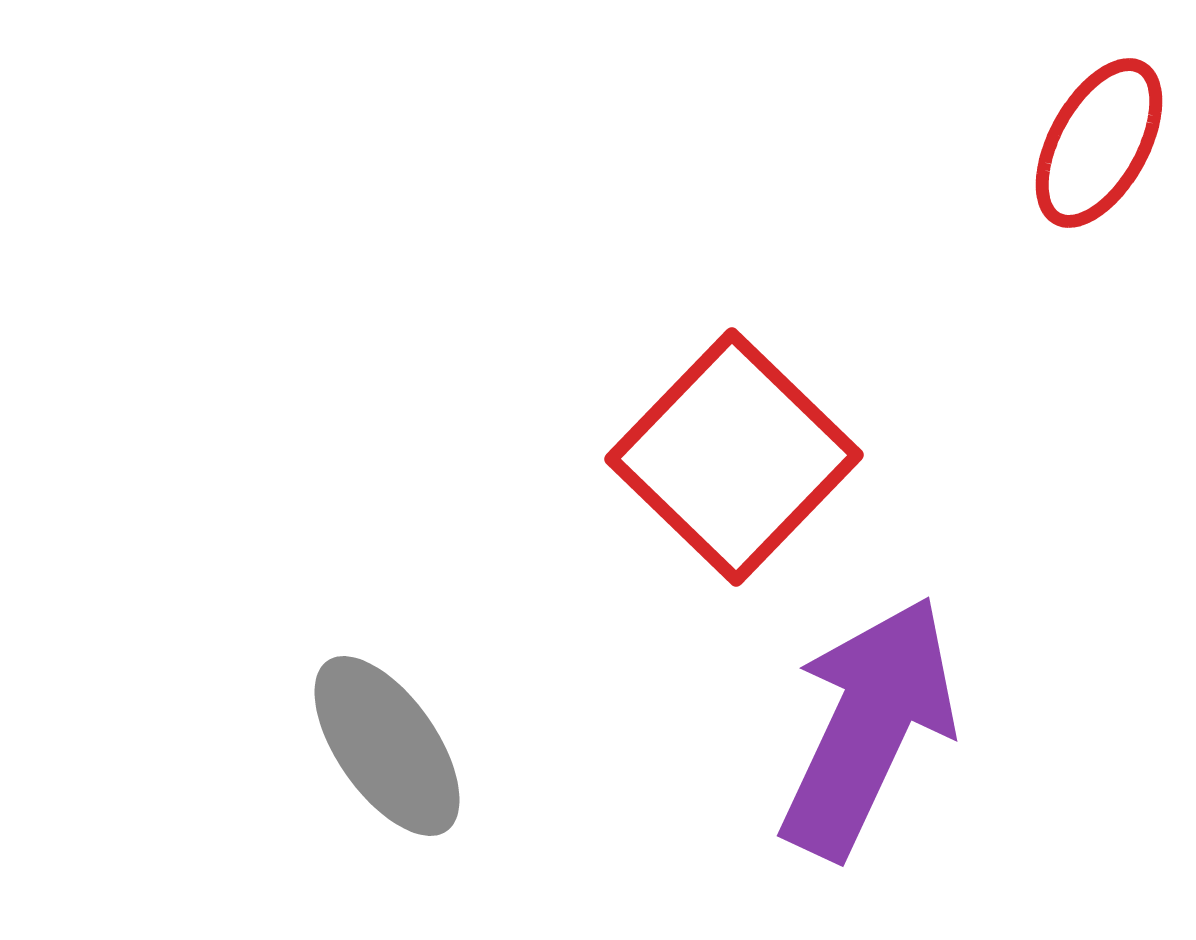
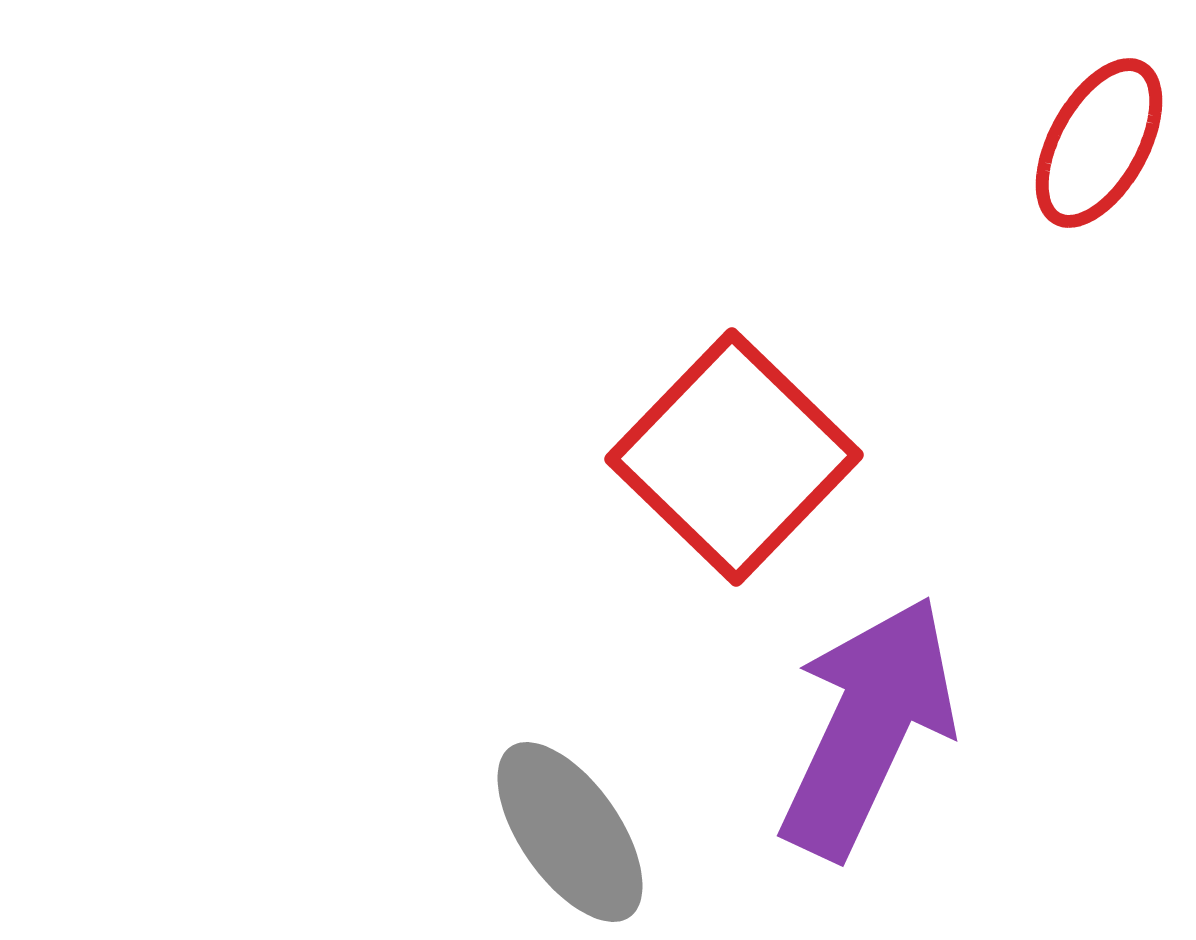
gray ellipse: moved 183 px right, 86 px down
